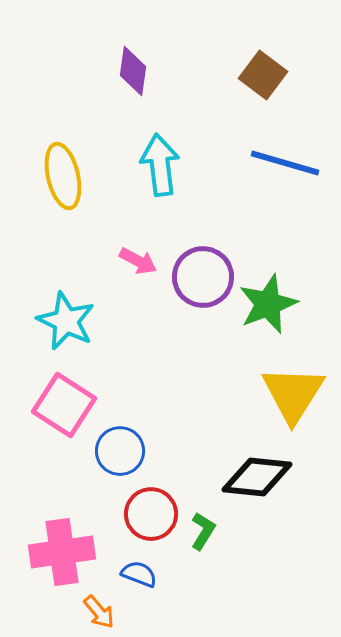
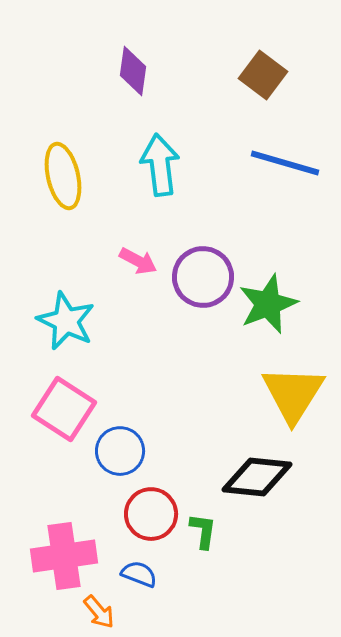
pink square: moved 4 px down
green L-shape: rotated 24 degrees counterclockwise
pink cross: moved 2 px right, 4 px down
